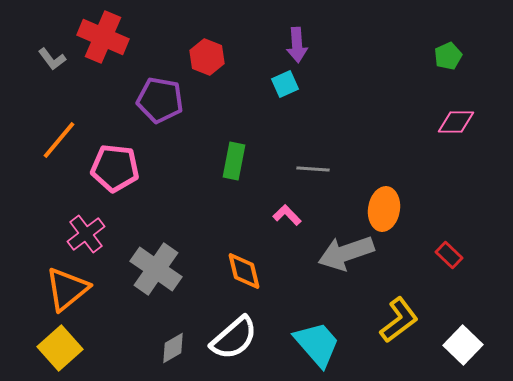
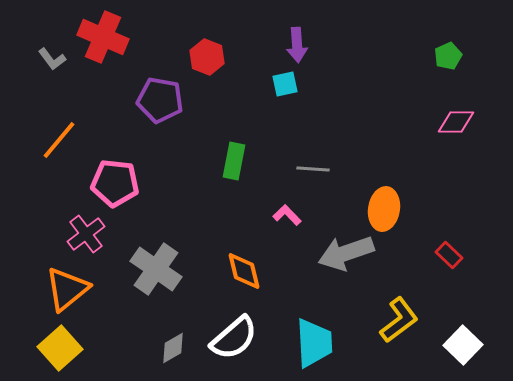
cyan square: rotated 12 degrees clockwise
pink pentagon: moved 15 px down
cyan trapezoid: moved 3 px left, 1 px up; rotated 38 degrees clockwise
